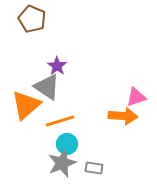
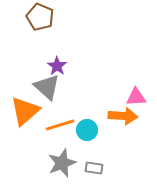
brown pentagon: moved 8 px right, 2 px up
gray triangle: rotated 8 degrees clockwise
pink triangle: rotated 15 degrees clockwise
orange triangle: moved 1 px left, 6 px down
orange line: moved 4 px down
cyan circle: moved 20 px right, 14 px up
